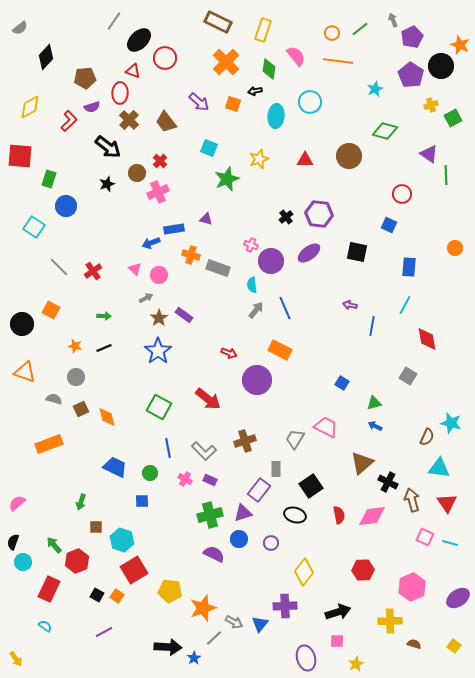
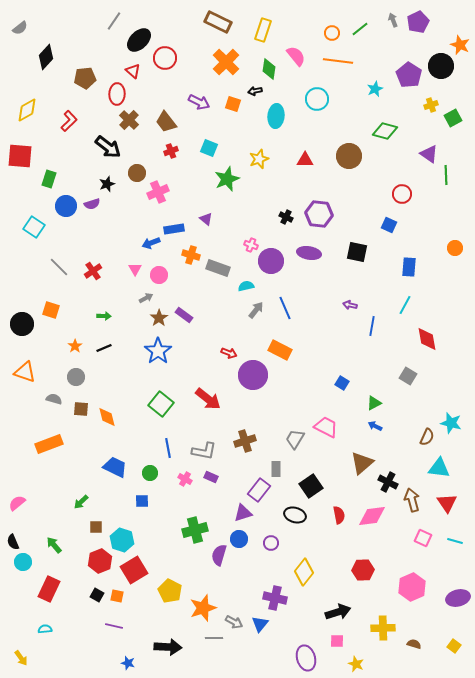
purple pentagon at (412, 37): moved 6 px right, 15 px up
red triangle at (133, 71): rotated 21 degrees clockwise
purple pentagon at (411, 75): moved 2 px left
red ellipse at (120, 93): moved 3 px left, 1 px down
purple arrow at (199, 102): rotated 15 degrees counterclockwise
cyan circle at (310, 102): moved 7 px right, 3 px up
yellow diamond at (30, 107): moved 3 px left, 3 px down
purple semicircle at (92, 107): moved 97 px down
red cross at (160, 161): moved 11 px right, 10 px up; rotated 24 degrees clockwise
black cross at (286, 217): rotated 24 degrees counterclockwise
purple triangle at (206, 219): rotated 24 degrees clockwise
purple ellipse at (309, 253): rotated 45 degrees clockwise
pink triangle at (135, 269): rotated 16 degrees clockwise
cyan semicircle at (252, 285): moved 6 px left, 1 px down; rotated 84 degrees clockwise
orange square at (51, 310): rotated 12 degrees counterclockwise
orange star at (75, 346): rotated 24 degrees clockwise
purple circle at (257, 380): moved 4 px left, 5 px up
green triangle at (374, 403): rotated 14 degrees counterclockwise
green square at (159, 407): moved 2 px right, 3 px up; rotated 10 degrees clockwise
brown square at (81, 409): rotated 28 degrees clockwise
gray L-shape at (204, 451): rotated 35 degrees counterclockwise
purple rectangle at (210, 480): moved 1 px right, 3 px up
green arrow at (81, 502): rotated 28 degrees clockwise
green cross at (210, 515): moved 15 px left, 15 px down
pink square at (425, 537): moved 2 px left, 1 px down
black semicircle at (13, 542): rotated 42 degrees counterclockwise
cyan line at (450, 543): moved 5 px right, 2 px up
purple semicircle at (214, 554): moved 5 px right, 1 px down; rotated 100 degrees counterclockwise
red hexagon at (77, 561): moved 23 px right
yellow pentagon at (170, 591): rotated 20 degrees clockwise
orange square at (117, 596): rotated 24 degrees counterclockwise
purple ellipse at (458, 598): rotated 20 degrees clockwise
purple cross at (285, 606): moved 10 px left, 8 px up; rotated 15 degrees clockwise
yellow cross at (390, 621): moved 7 px left, 7 px down
cyan semicircle at (45, 626): moved 3 px down; rotated 40 degrees counterclockwise
purple line at (104, 632): moved 10 px right, 6 px up; rotated 42 degrees clockwise
gray line at (214, 638): rotated 42 degrees clockwise
blue star at (194, 658): moved 66 px left, 5 px down; rotated 24 degrees counterclockwise
yellow arrow at (16, 659): moved 5 px right, 1 px up
yellow star at (356, 664): rotated 21 degrees counterclockwise
